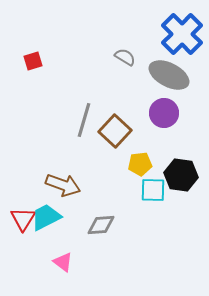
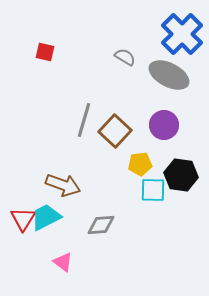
red square: moved 12 px right, 9 px up; rotated 30 degrees clockwise
purple circle: moved 12 px down
